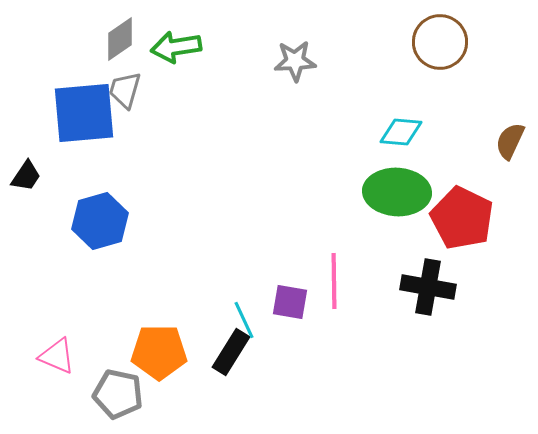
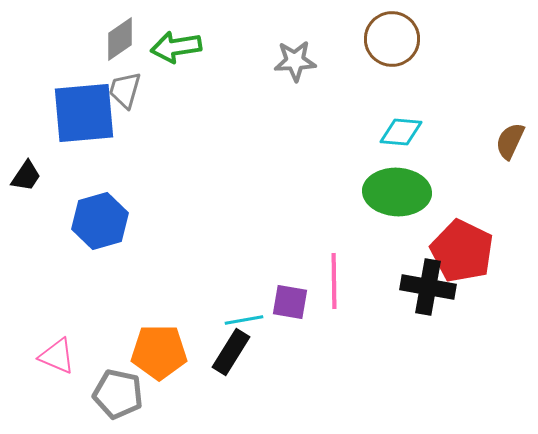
brown circle: moved 48 px left, 3 px up
red pentagon: moved 33 px down
cyan line: rotated 75 degrees counterclockwise
